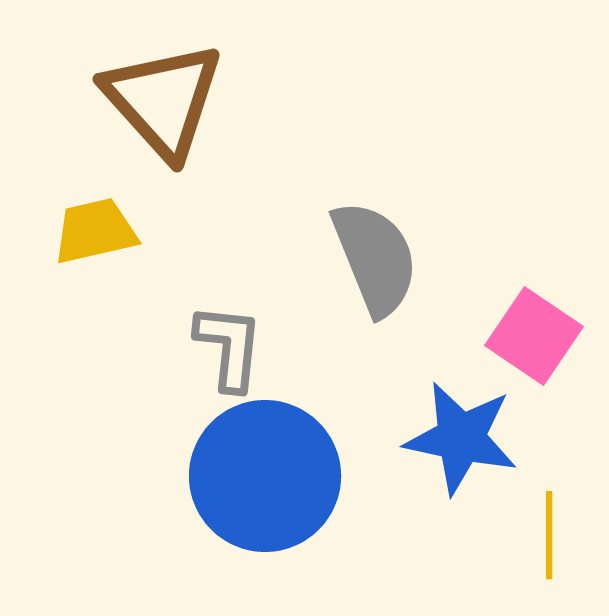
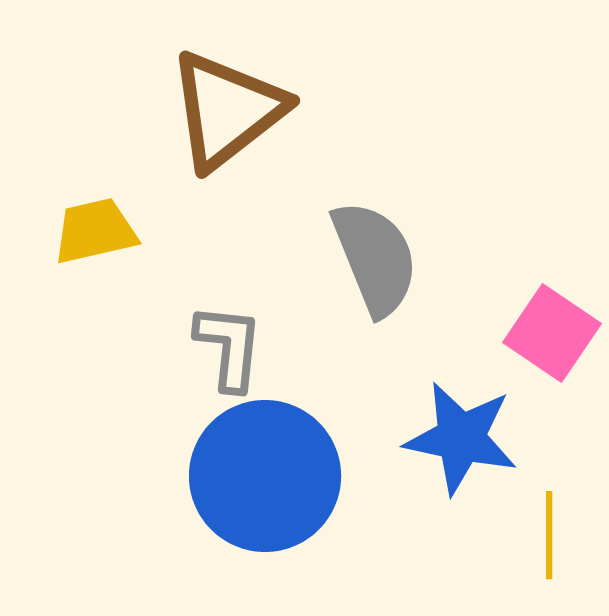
brown triangle: moved 64 px right, 10 px down; rotated 34 degrees clockwise
pink square: moved 18 px right, 3 px up
